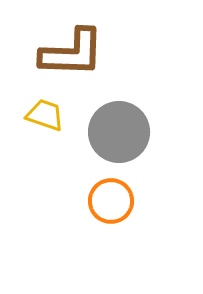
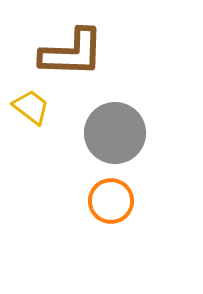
yellow trapezoid: moved 14 px left, 8 px up; rotated 18 degrees clockwise
gray circle: moved 4 px left, 1 px down
